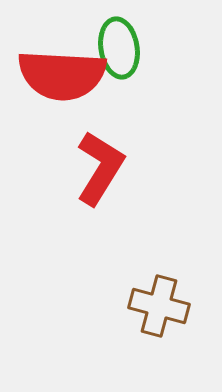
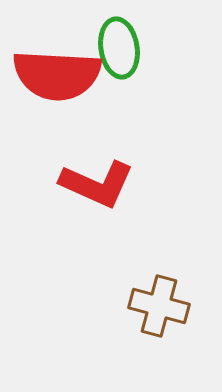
red semicircle: moved 5 px left
red L-shape: moved 3 px left, 16 px down; rotated 82 degrees clockwise
